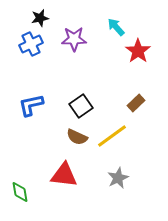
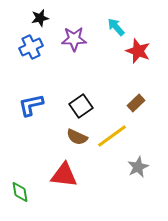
blue cross: moved 3 px down
red star: rotated 15 degrees counterclockwise
gray star: moved 20 px right, 11 px up
